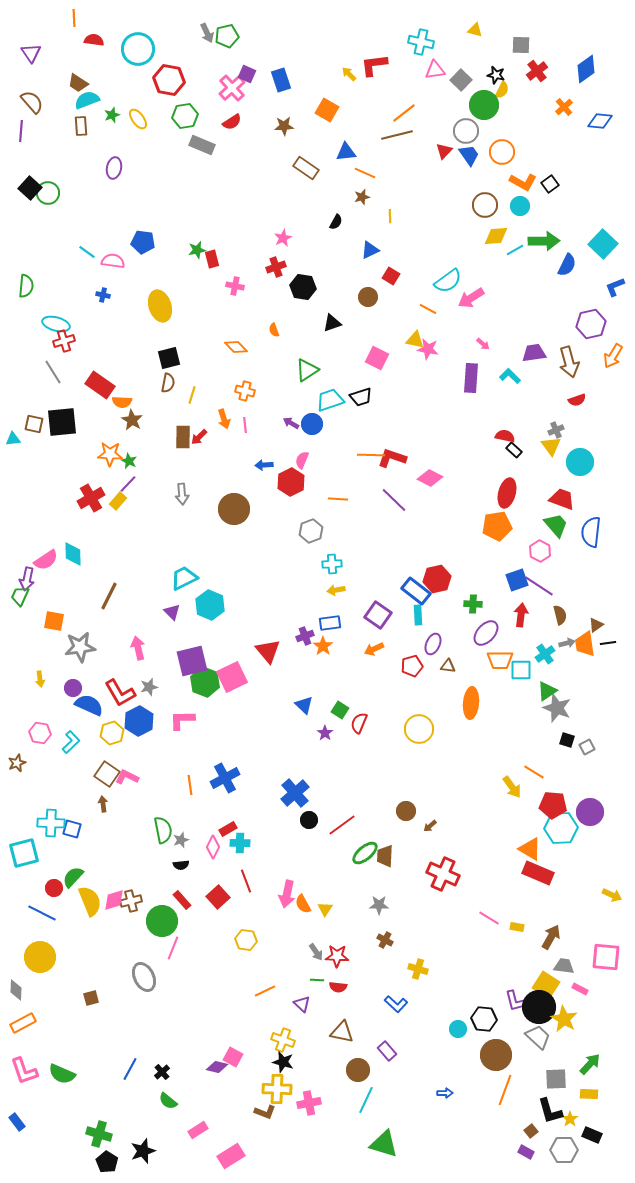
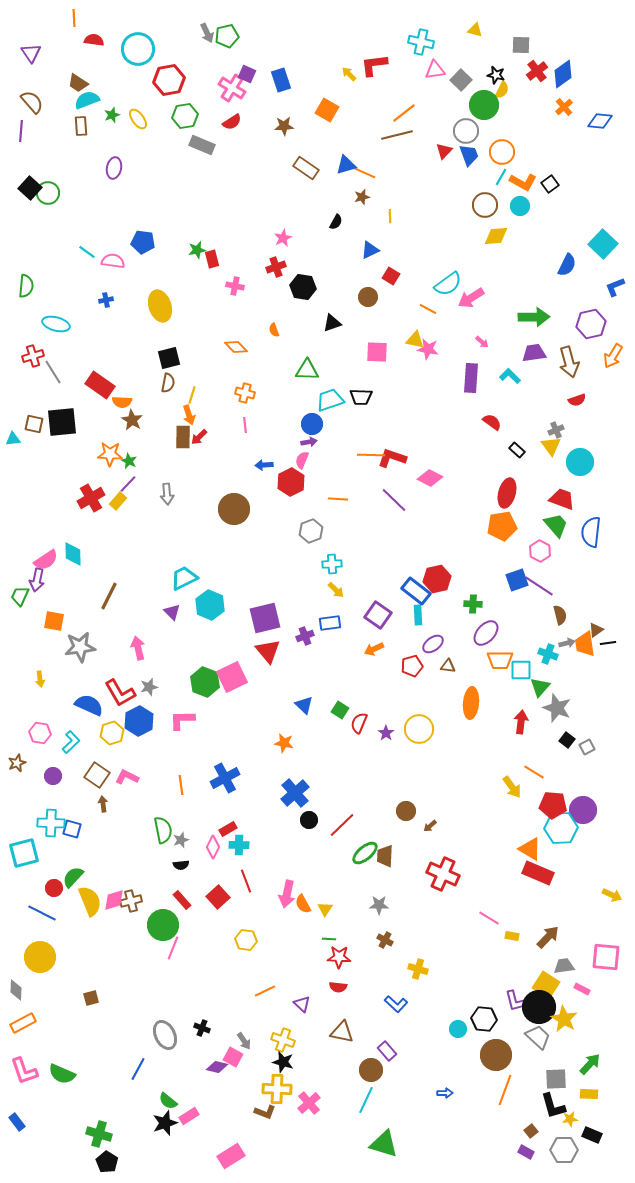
blue diamond at (586, 69): moved 23 px left, 5 px down
red hexagon at (169, 80): rotated 20 degrees counterclockwise
pink cross at (232, 88): rotated 16 degrees counterclockwise
blue triangle at (346, 152): moved 13 px down; rotated 10 degrees counterclockwise
blue trapezoid at (469, 155): rotated 15 degrees clockwise
green arrow at (544, 241): moved 10 px left, 76 px down
cyan line at (515, 250): moved 14 px left, 73 px up; rotated 30 degrees counterclockwise
cyan semicircle at (448, 281): moved 3 px down
blue cross at (103, 295): moved 3 px right, 5 px down; rotated 24 degrees counterclockwise
red cross at (64, 341): moved 31 px left, 15 px down
pink arrow at (483, 344): moved 1 px left, 2 px up
pink square at (377, 358): moved 6 px up; rotated 25 degrees counterclockwise
green triangle at (307, 370): rotated 35 degrees clockwise
orange cross at (245, 391): moved 2 px down
black trapezoid at (361, 397): rotated 20 degrees clockwise
orange arrow at (224, 419): moved 35 px left, 4 px up
purple arrow at (291, 423): moved 18 px right, 19 px down; rotated 140 degrees clockwise
red semicircle at (505, 436): moved 13 px left, 14 px up; rotated 24 degrees clockwise
black rectangle at (514, 450): moved 3 px right
gray arrow at (182, 494): moved 15 px left
orange pentagon at (497, 526): moved 5 px right
purple arrow at (27, 579): moved 10 px right, 1 px down
yellow arrow at (336, 590): rotated 126 degrees counterclockwise
red arrow at (521, 615): moved 107 px down
brown triangle at (596, 625): moved 5 px down
purple ellipse at (433, 644): rotated 30 degrees clockwise
orange star at (323, 646): moved 39 px left, 97 px down; rotated 24 degrees counterclockwise
cyan cross at (545, 654): moved 3 px right; rotated 36 degrees counterclockwise
purple square at (192, 661): moved 73 px right, 43 px up
purple circle at (73, 688): moved 20 px left, 88 px down
green triangle at (547, 691): moved 7 px left, 4 px up; rotated 15 degrees counterclockwise
purple star at (325, 733): moved 61 px right
black square at (567, 740): rotated 21 degrees clockwise
brown square at (107, 774): moved 10 px left, 1 px down
orange line at (190, 785): moved 9 px left
purple circle at (590, 812): moved 7 px left, 2 px up
red line at (342, 825): rotated 8 degrees counterclockwise
cyan cross at (240, 843): moved 1 px left, 2 px down
green circle at (162, 921): moved 1 px right, 4 px down
yellow rectangle at (517, 927): moved 5 px left, 9 px down
brown arrow at (551, 937): moved 3 px left; rotated 15 degrees clockwise
gray arrow at (316, 952): moved 72 px left, 89 px down
red star at (337, 956): moved 2 px right, 1 px down
gray trapezoid at (564, 966): rotated 15 degrees counterclockwise
gray ellipse at (144, 977): moved 21 px right, 58 px down
green line at (317, 980): moved 12 px right, 41 px up
pink rectangle at (580, 989): moved 2 px right
blue line at (130, 1069): moved 8 px right
brown circle at (358, 1070): moved 13 px right
black cross at (162, 1072): moved 40 px right, 44 px up; rotated 28 degrees counterclockwise
pink cross at (309, 1103): rotated 30 degrees counterclockwise
black L-shape at (550, 1111): moved 3 px right, 5 px up
yellow star at (570, 1119): rotated 28 degrees clockwise
pink rectangle at (198, 1130): moved 9 px left, 14 px up
black star at (143, 1151): moved 22 px right, 28 px up
